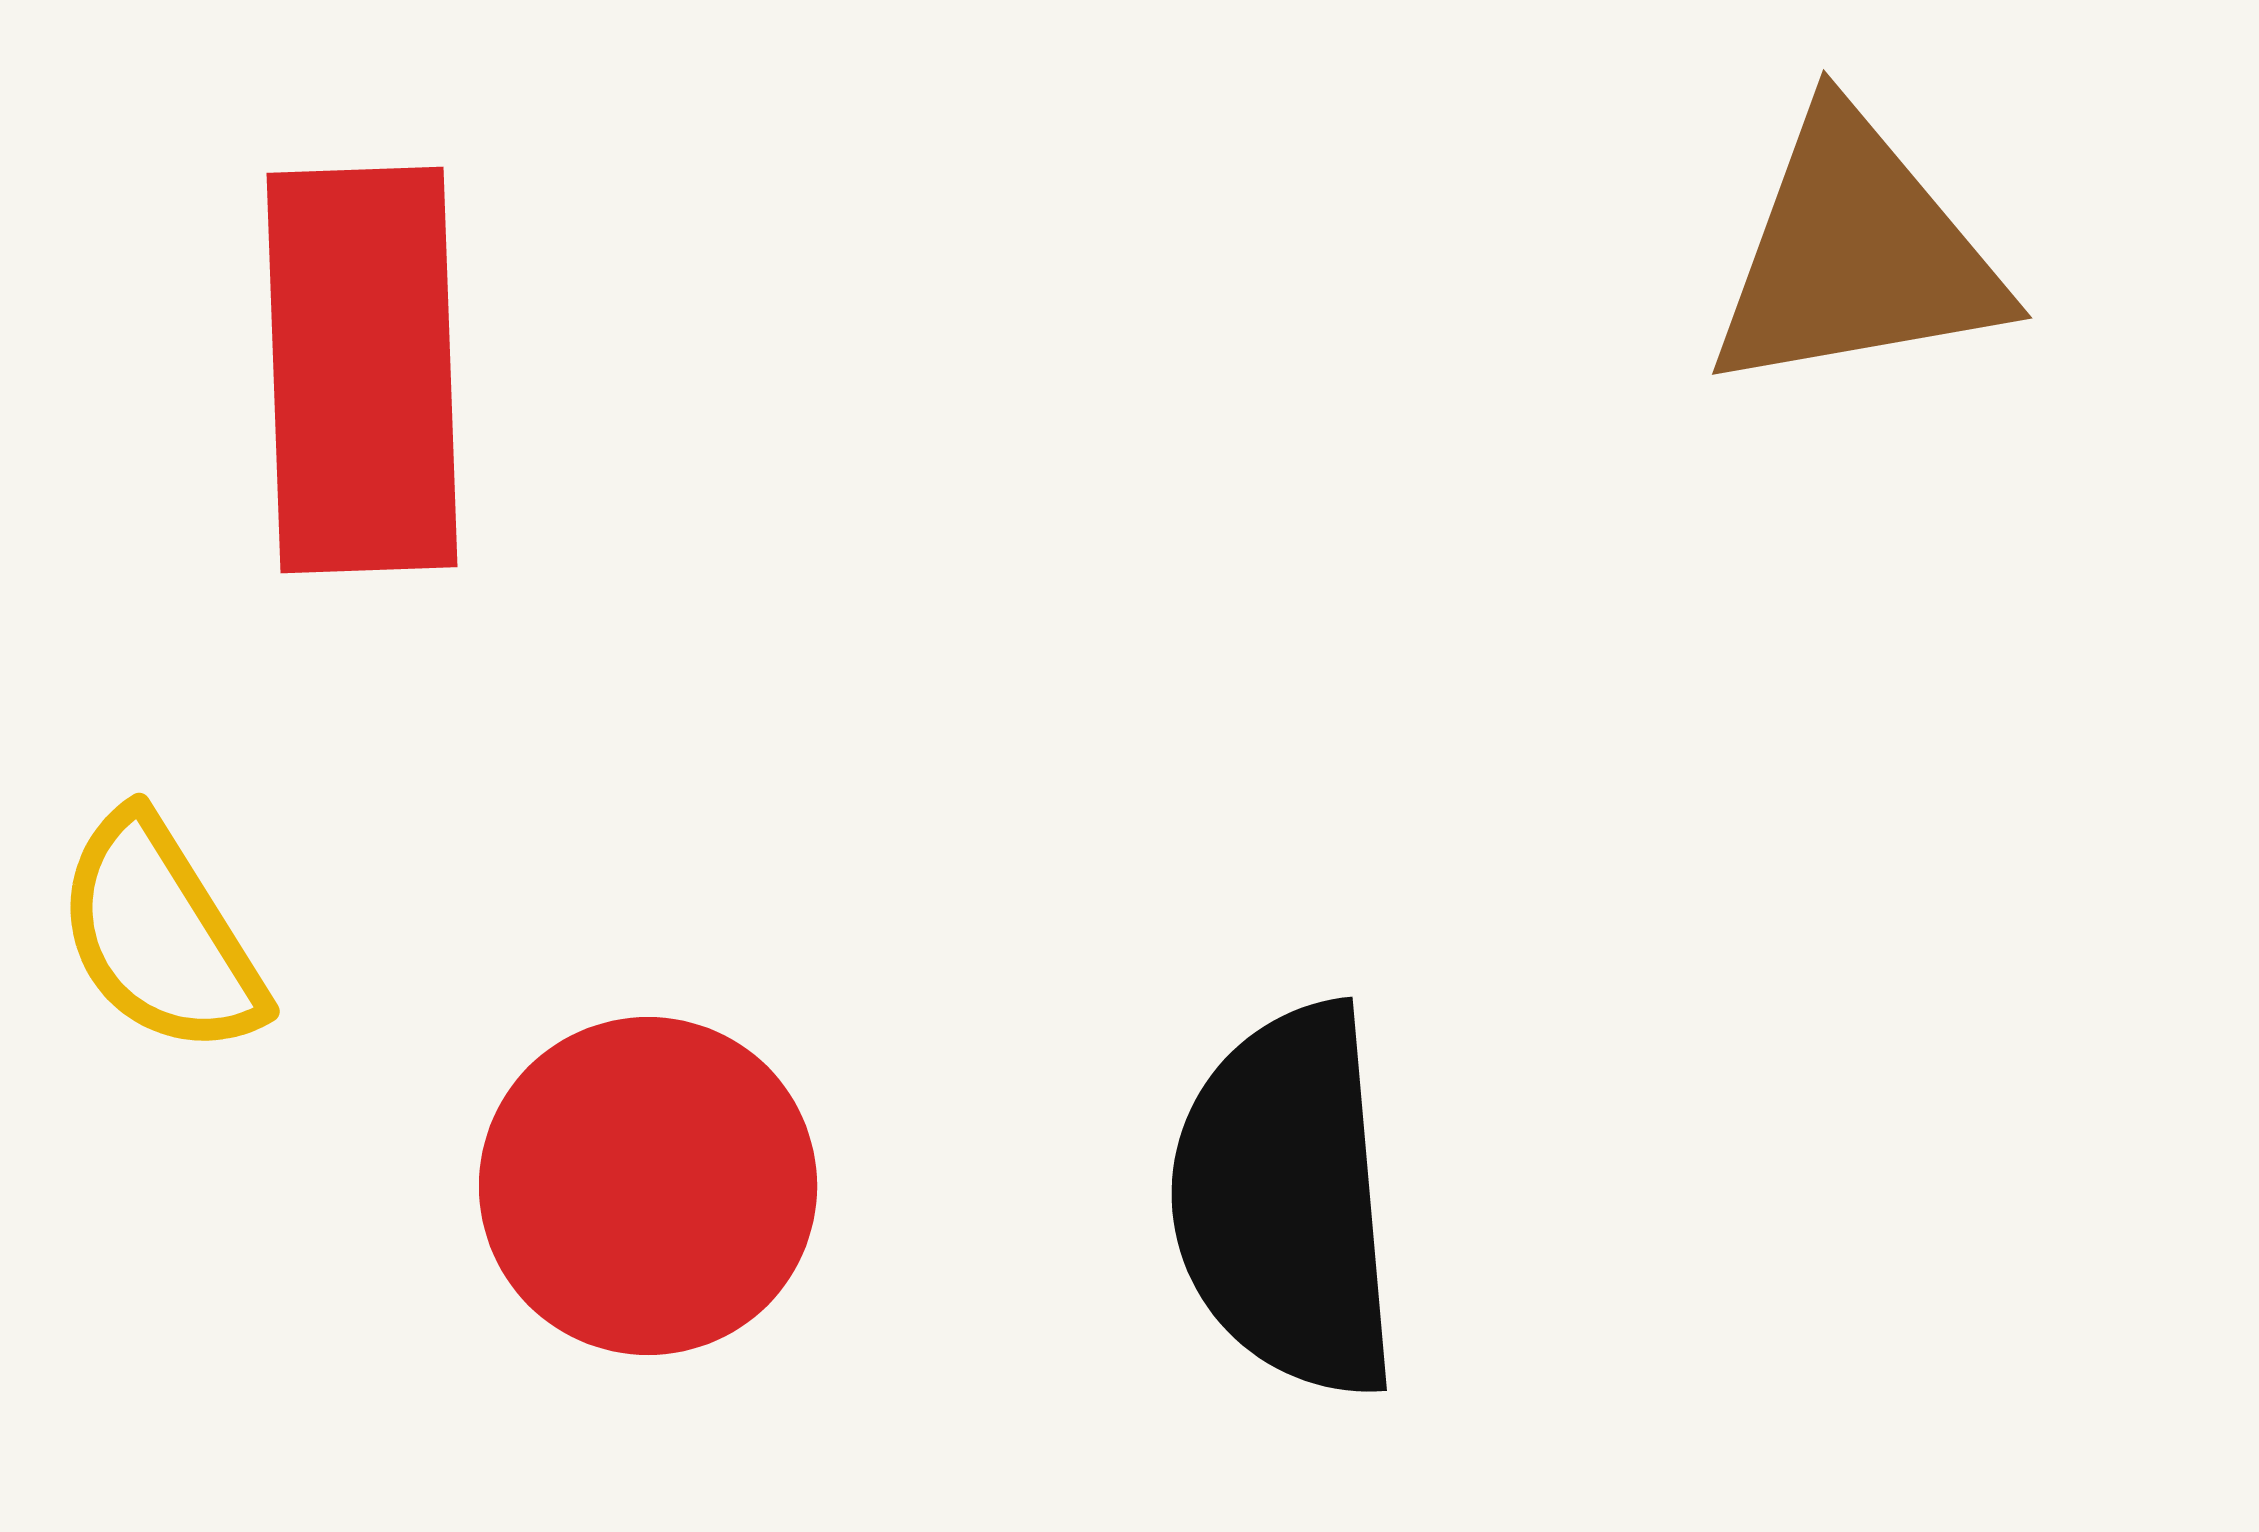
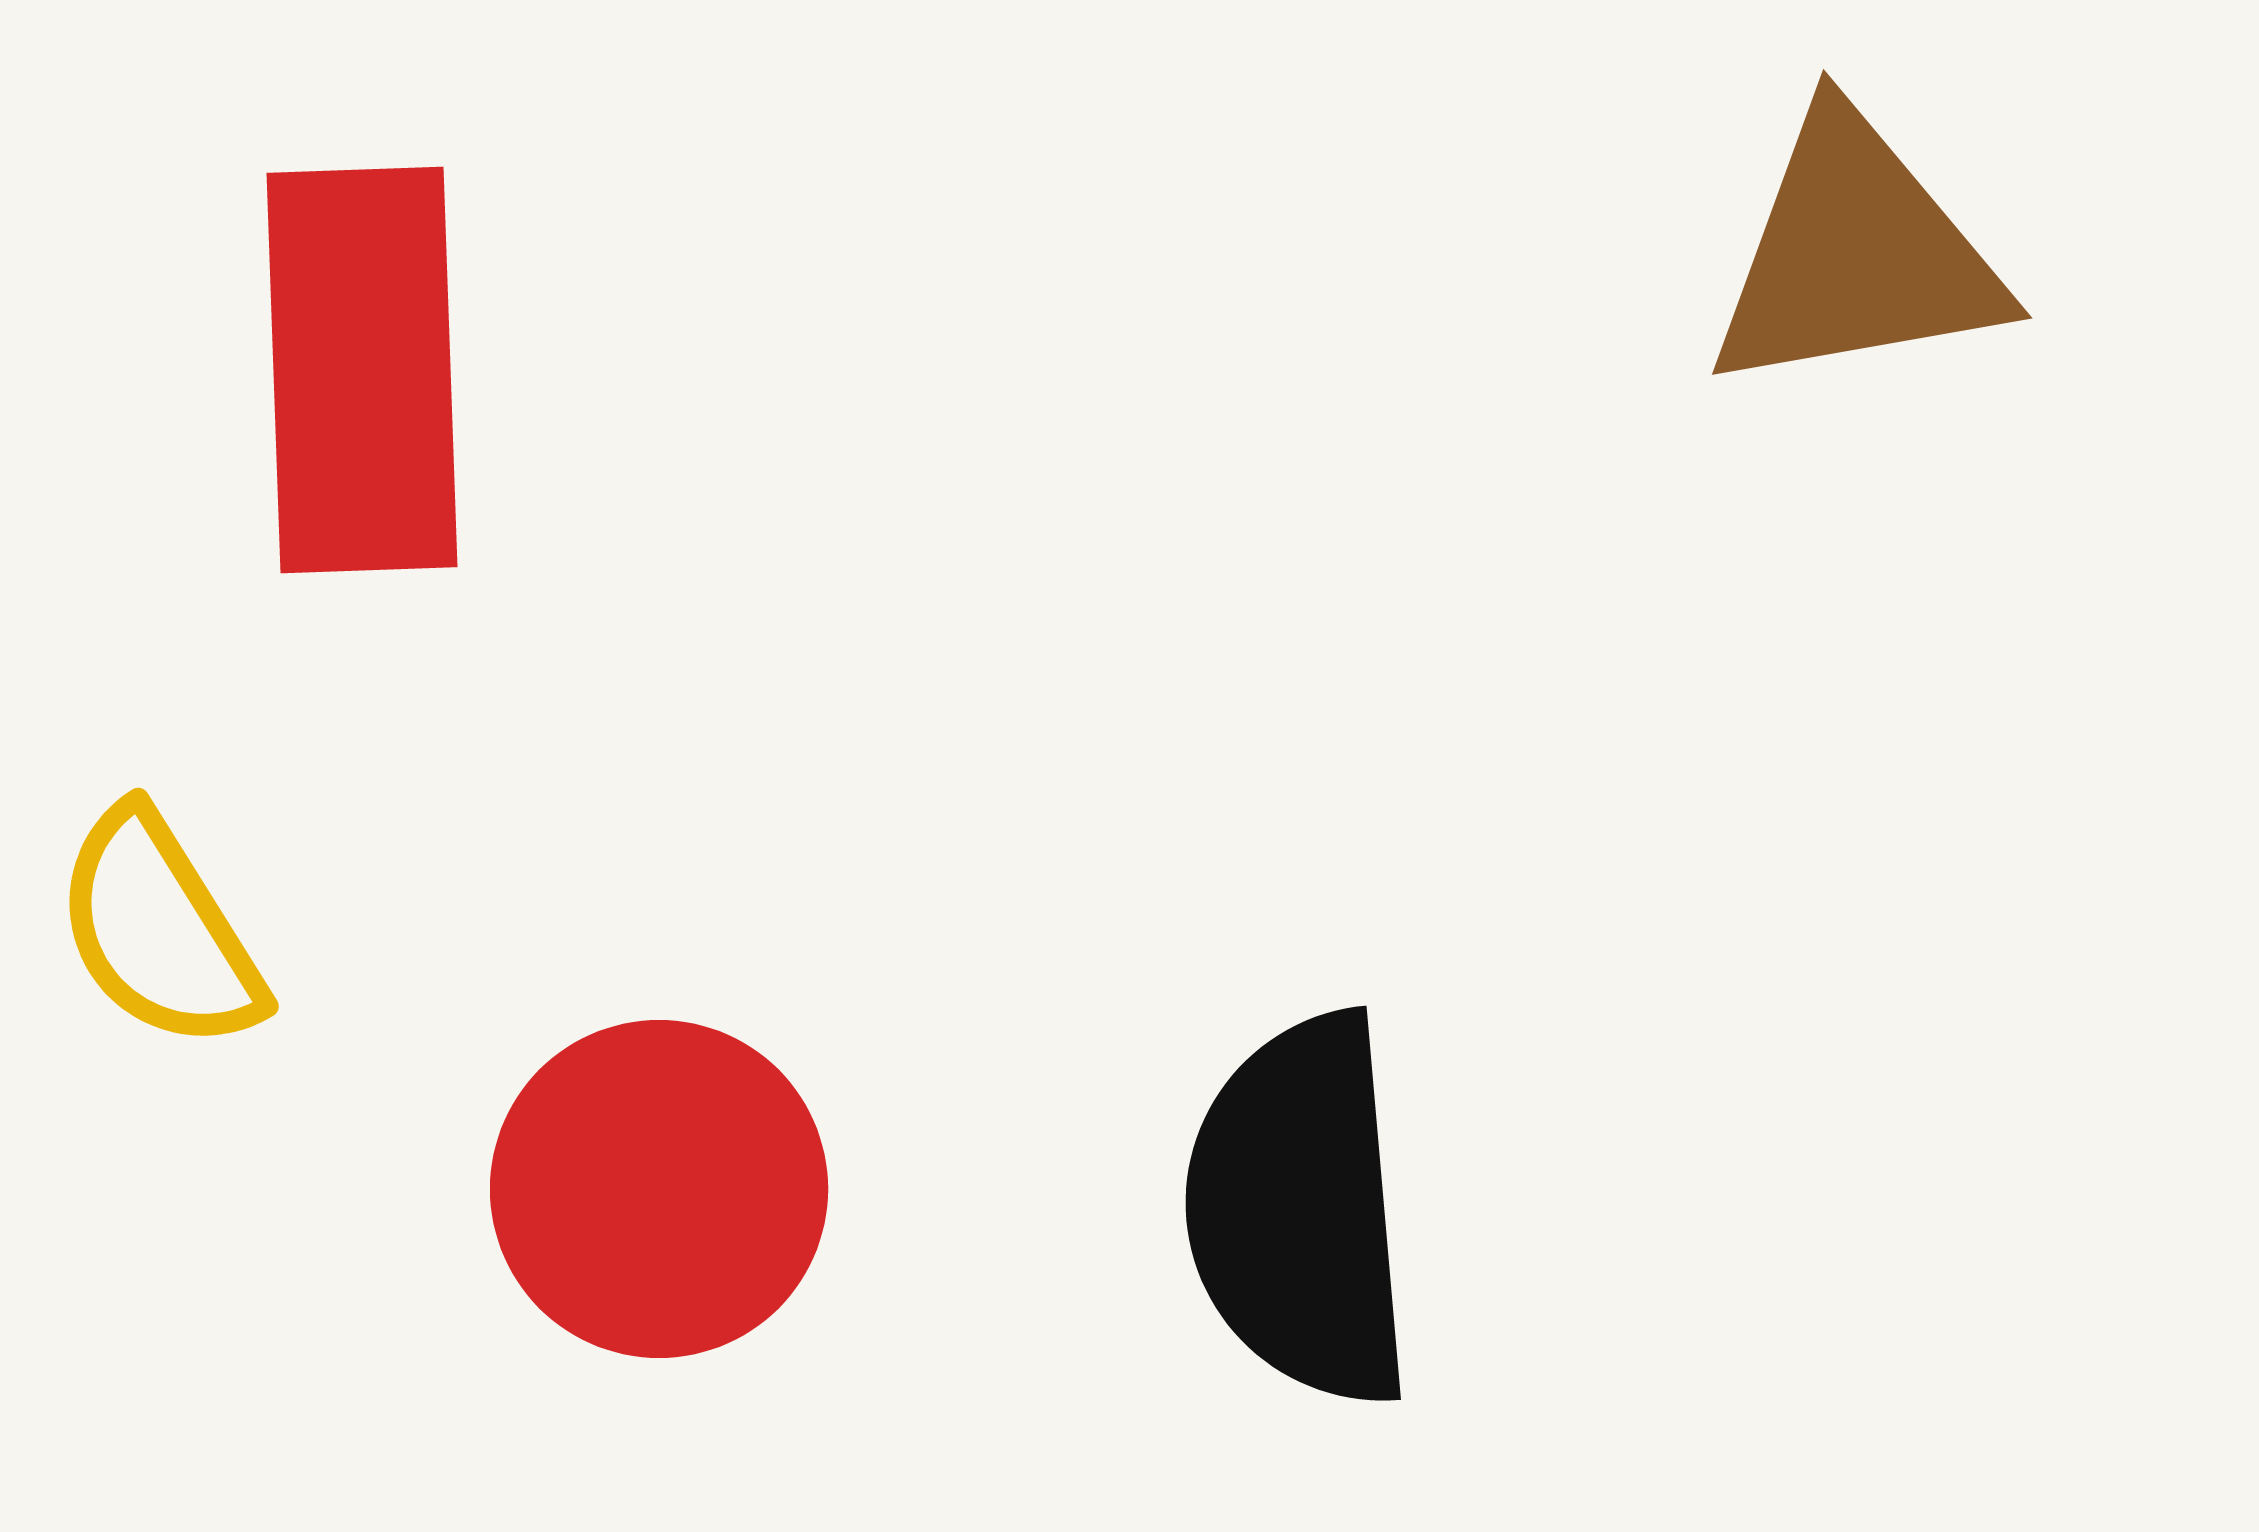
yellow semicircle: moved 1 px left, 5 px up
red circle: moved 11 px right, 3 px down
black semicircle: moved 14 px right, 9 px down
